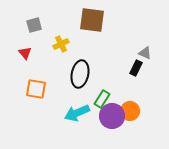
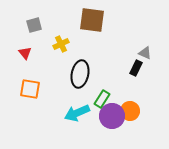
orange square: moved 6 px left
